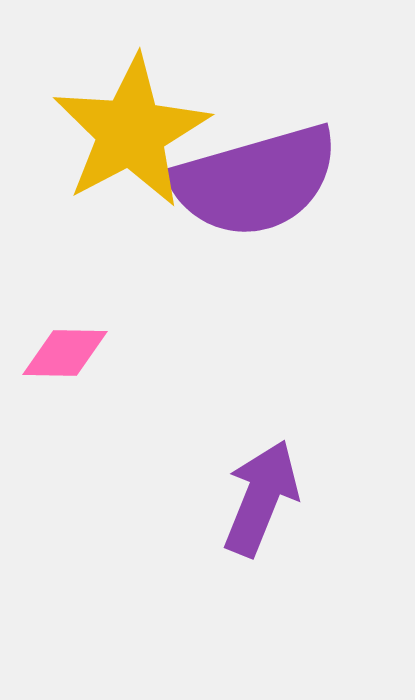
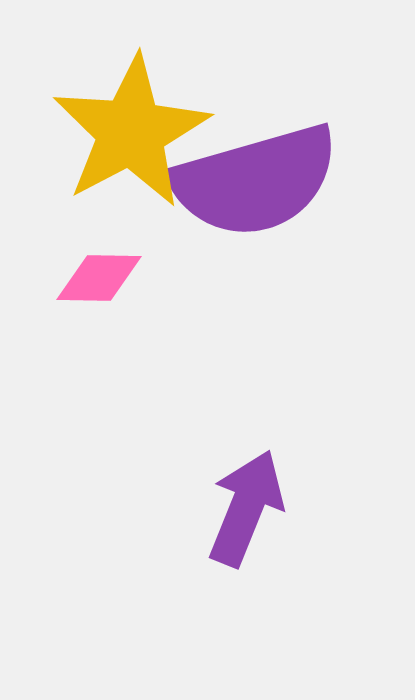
pink diamond: moved 34 px right, 75 px up
purple arrow: moved 15 px left, 10 px down
